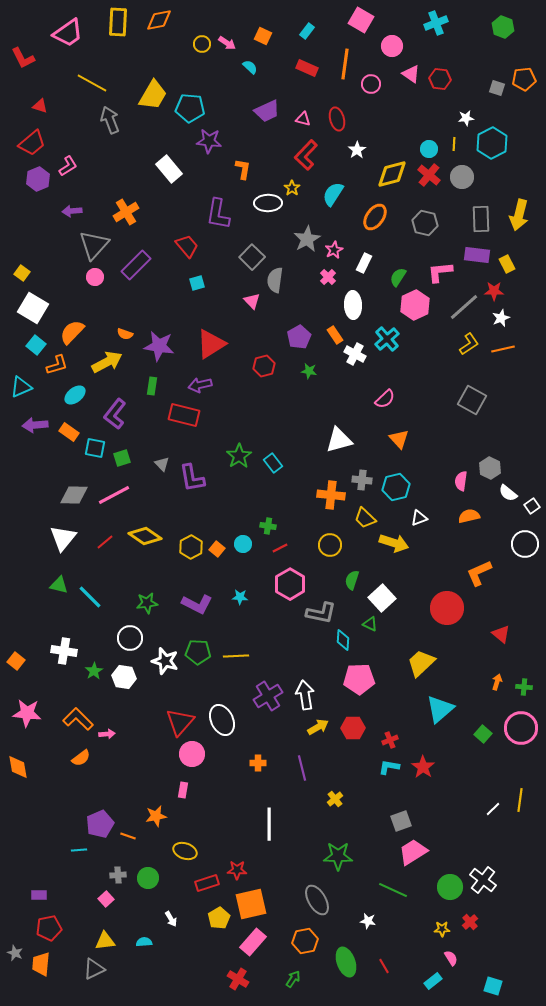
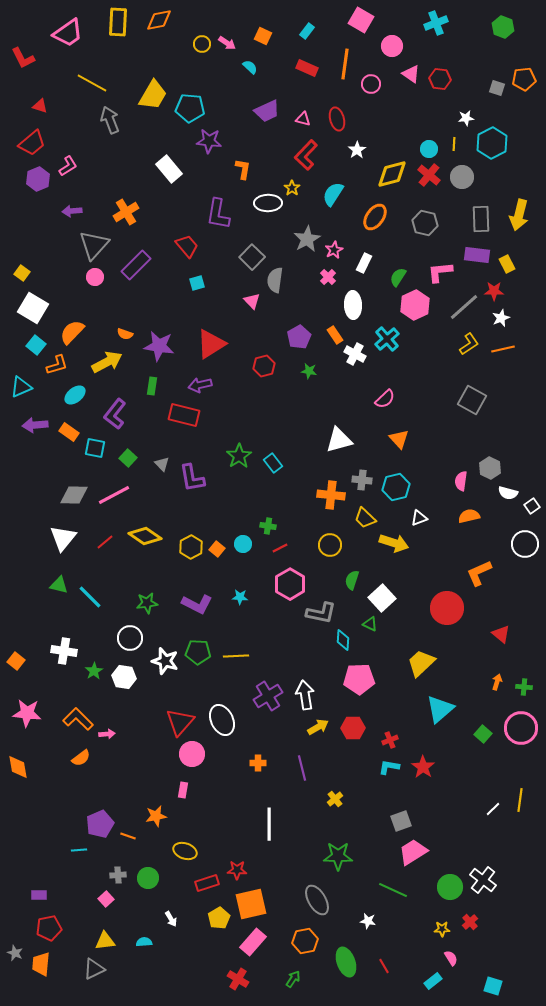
green square at (122, 458): moved 6 px right; rotated 30 degrees counterclockwise
white semicircle at (508, 493): rotated 24 degrees counterclockwise
